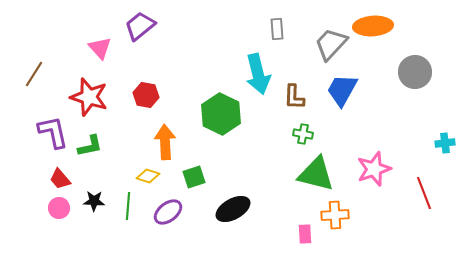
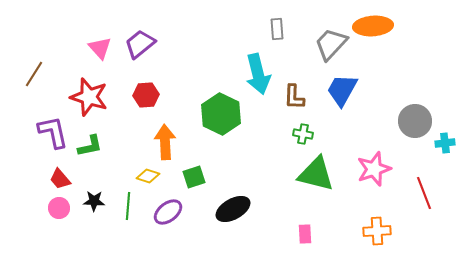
purple trapezoid: moved 18 px down
gray circle: moved 49 px down
red hexagon: rotated 15 degrees counterclockwise
orange cross: moved 42 px right, 16 px down
